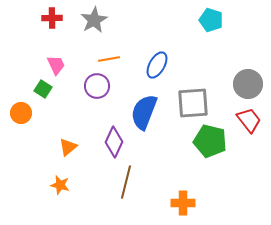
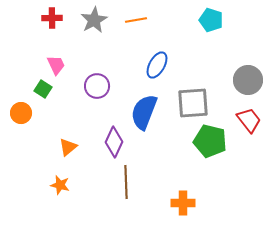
orange line: moved 27 px right, 39 px up
gray circle: moved 4 px up
brown line: rotated 16 degrees counterclockwise
